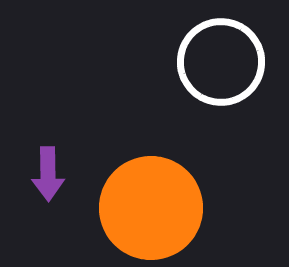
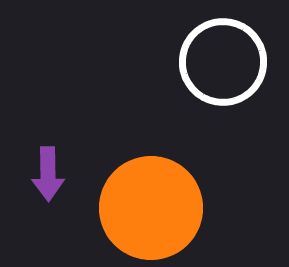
white circle: moved 2 px right
